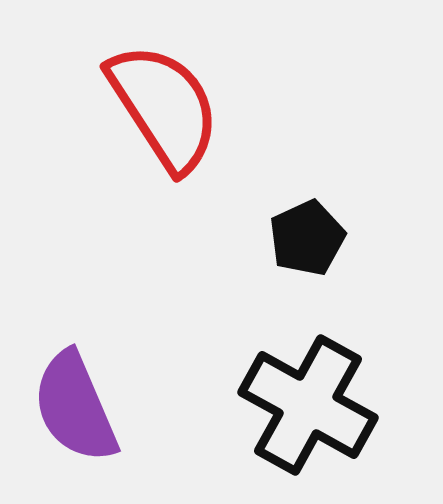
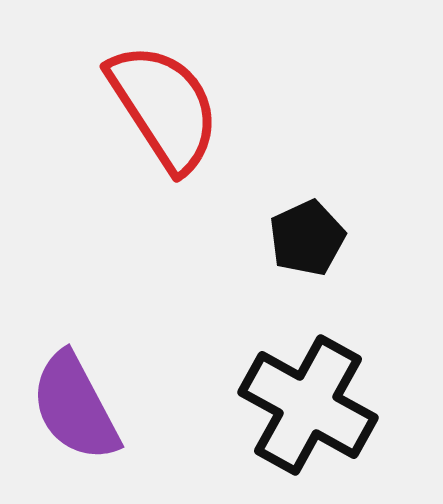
purple semicircle: rotated 5 degrees counterclockwise
